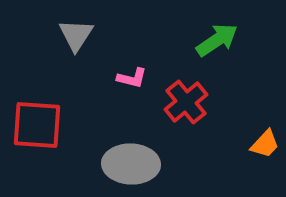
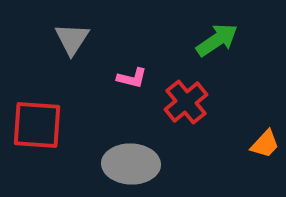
gray triangle: moved 4 px left, 4 px down
